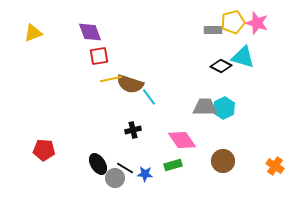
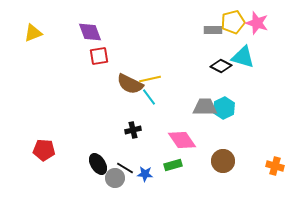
yellow line: moved 39 px right
brown semicircle: rotated 8 degrees clockwise
orange cross: rotated 18 degrees counterclockwise
